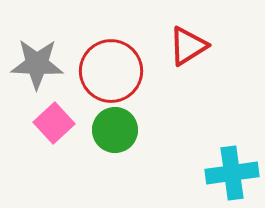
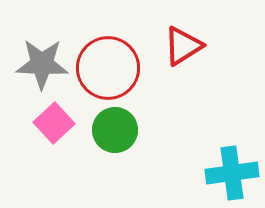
red triangle: moved 5 px left
gray star: moved 5 px right
red circle: moved 3 px left, 3 px up
